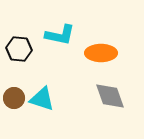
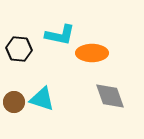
orange ellipse: moved 9 px left
brown circle: moved 4 px down
